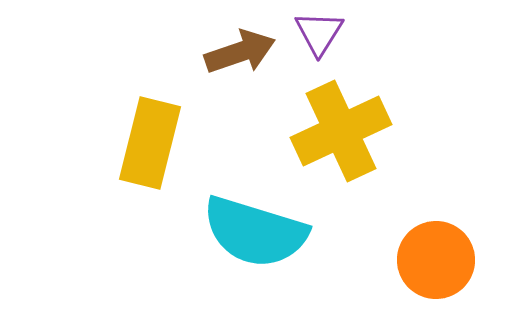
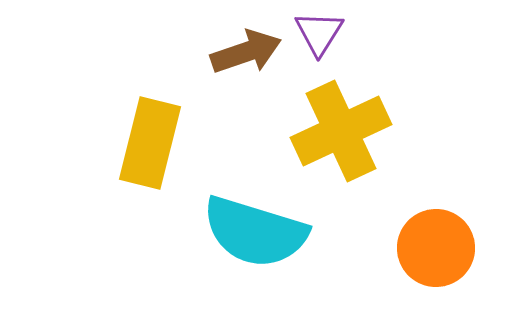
brown arrow: moved 6 px right
orange circle: moved 12 px up
